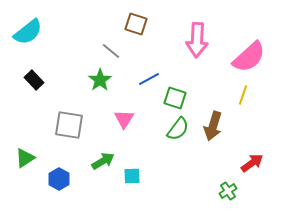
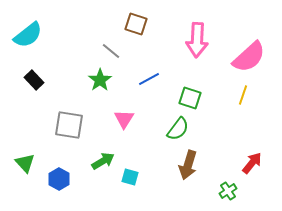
cyan semicircle: moved 3 px down
green square: moved 15 px right
brown arrow: moved 25 px left, 39 px down
green triangle: moved 5 px down; rotated 40 degrees counterclockwise
red arrow: rotated 15 degrees counterclockwise
cyan square: moved 2 px left, 1 px down; rotated 18 degrees clockwise
